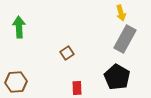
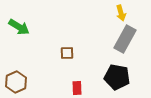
green arrow: rotated 125 degrees clockwise
brown square: rotated 32 degrees clockwise
black pentagon: rotated 20 degrees counterclockwise
brown hexagon: rotated 20 degrees counterclockwise
